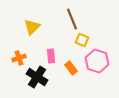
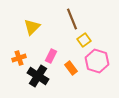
yellow square: moved 2 px right; rotated 32 degrees clockwise
pink rectangle: rotated 32 degrees clockwise
black cross: moved 1 px right, 1 px up
